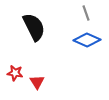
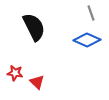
gray line: moved 5 px right
red triangle: rotated 14 degrees counterclockwise
